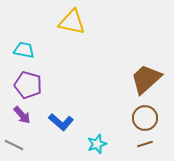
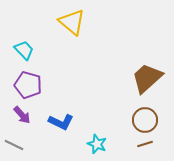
yellow triangle: rotated 28 degrees clockwise
cyan trapezoid: rotated 35 degrees clockwise
brown trapezoid: moved 1 px right, 1 px up
brown circle: moved 2 px down
blue L-shape: rotated 15 degrees counterclockwise
cyan star: rotated 30 degrees counterclockwise
